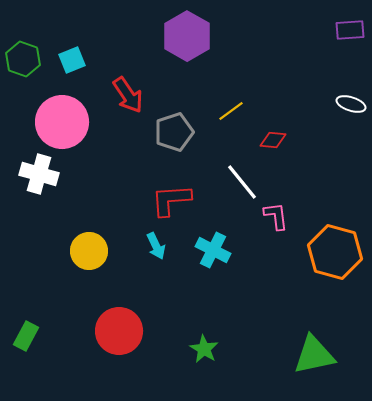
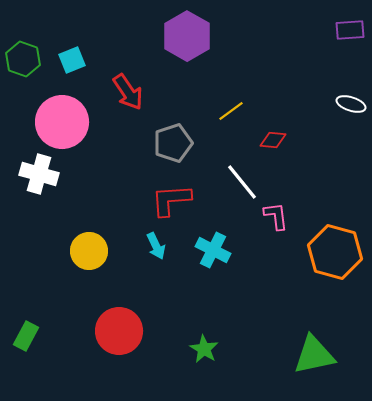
red arrow: moved 3 px up
gray pentagon: moved 1 px left, 11 px down
